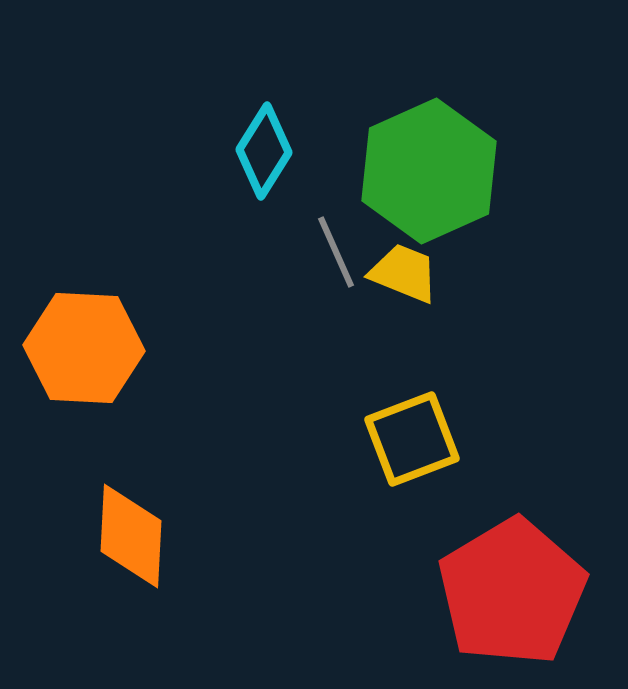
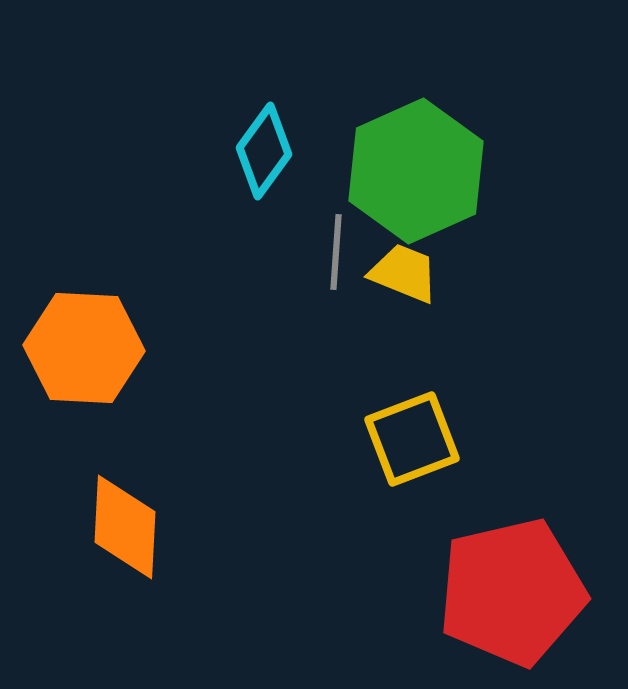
cyan diamond: rotated 4 degrees clockwise
green hexagon: moved 13 px left
gray line: rotated 28 degrees clockwise
orange diamond: moved 6 px left, 9 px up
red pentagon: rotated 18 degrees clockwise
